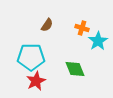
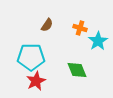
orange cross: moved 2 px left
green diamond: moved 2 px right, 1 px down
